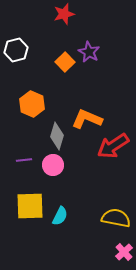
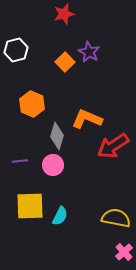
purple line: moved 4 px left, 1 px down
